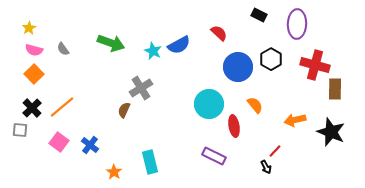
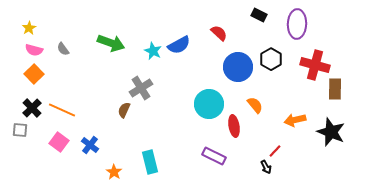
orange line: moved 3 px down; rotated 64 degrees clockwise
